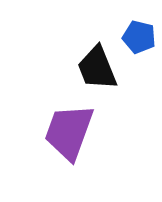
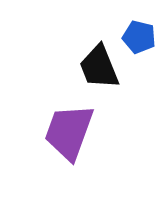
black trapezoid: moved 2 px right, 1 px up
